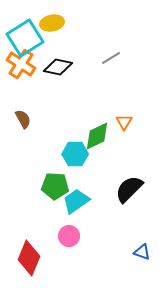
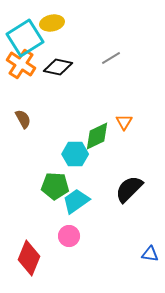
blue triangle: moved 8 px right, 2 px down; rotated 12 degrees counterclockwise
